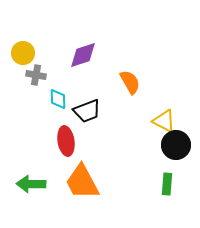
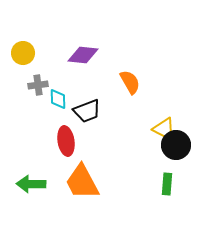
purple diamond: rotated 24 degrees clockwise
gray cross: moved 2 px right, 10 px down; rotated 18 degrees counterclockwise
yellow triangle: moved 8 px down
